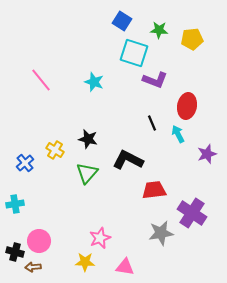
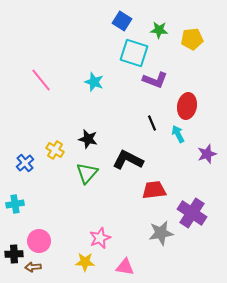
black cross: moved 1 px left, 2 px down; rotated 18 degrees counterclockwise
